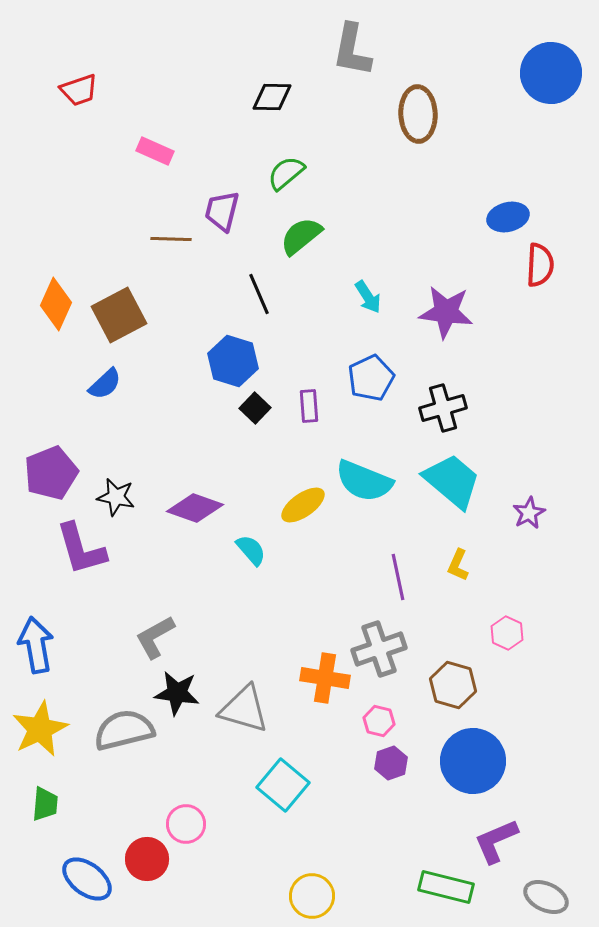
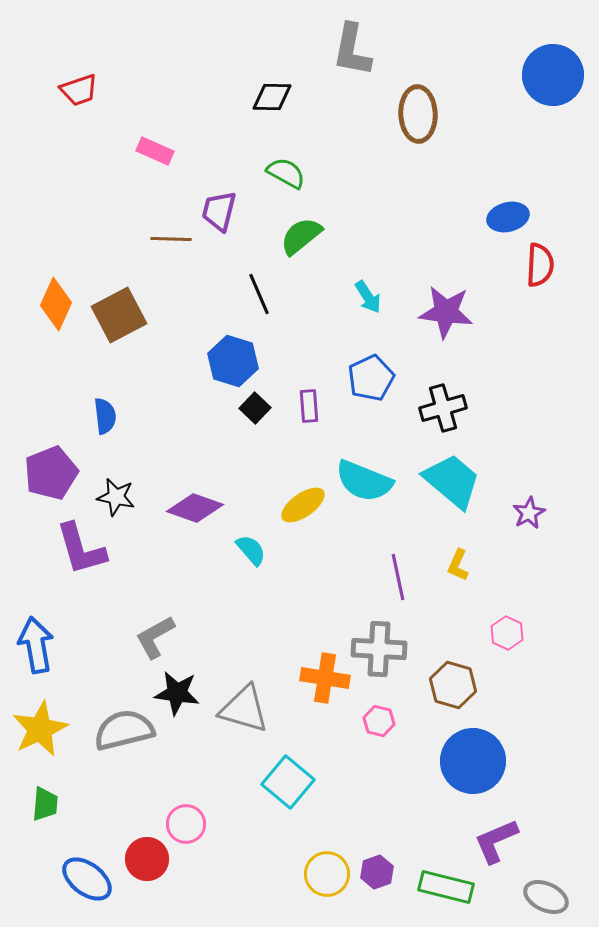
blue circle at (551, 73): moved 2 px right, 2 px down
green semicircle at (286, 173): rotated 69 degrees clockwise
purple trapezoid at (222, 211): moved 3 px left
blue semicircle at (105, 384): moved 32 px down; rotated 54 degrees counterclockwise
gray cross at (379, 649): rotated 22 degrees clockwise
purple hexagon at (391, 763): moved 14 px left, 109 px down
cyan square at (283, 785): moved 5 px right, 3 px up
yellow circle at (312, 896): moved 15 px right, 22 px up
